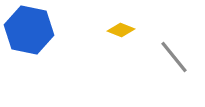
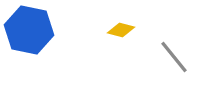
yellow diamond: rotated 8 degrees counterclockwise
